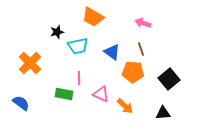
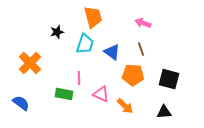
orange trapezoid: rotated 135 degrees counterclockwise
cyan trapezoid: moved 7 px right, 2 px up; rotated 60 degrees counterclockwise
orange pentagon: moved 3 px down
black square: rotated 35 degrees counterclockwise
black triangle: moved 1 px right, 1 px up
